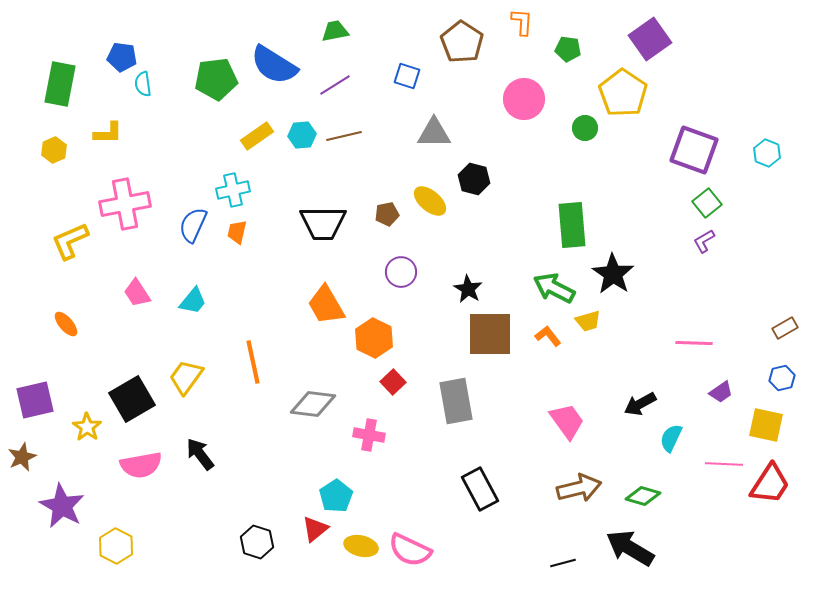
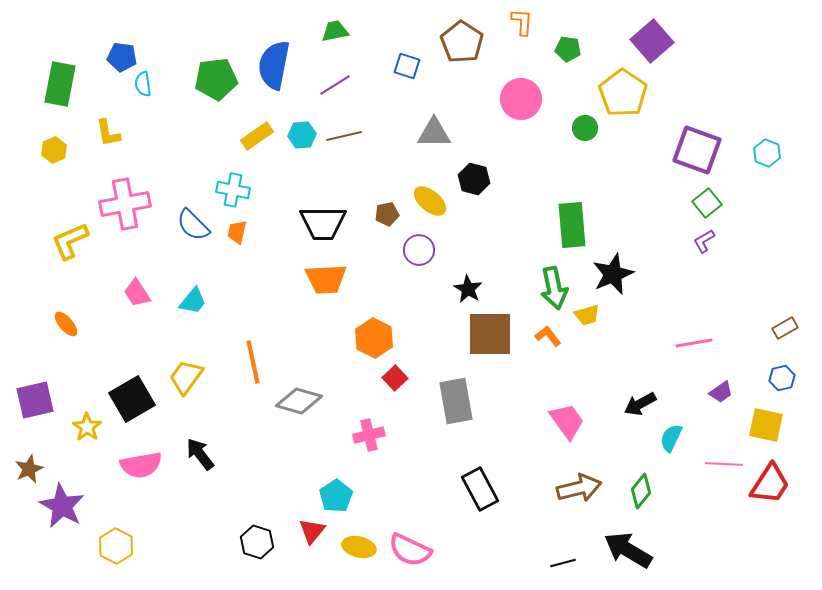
purple square at (650, 39): moved 2 px right, 2 px down; rotated 6 degrees counterclockwise
blue semicircle at (274, 65): rotated 69 degrees clockwise
blue square at (407, 76): moved 10 px up
pink circle at (524, 99): moved 3 px left
yellow L-shape at (108, 133): rotated 80 degrees clockwise
purple square at (694, 150): moved 3 px right
cyan cross at (233, 190): rotated 24 degrees clockwise
blue semicircle at (193, 225): rotated 69 degrees counterclockwise
purple circle at (401, 272): moved 18 px right, 22 px up
black star at (613, 274): rotated 15 degrees clockwise
green arrow at (554, 288): rotated 129 degrees counterclockwise
orange trapezoid at (326, 305): moved 26 px up; rotated 63 degrees counterclockwise
yellow trapezoid at (588, 321): moved 1 px left, 6 px up
pink line at (694, 343): rotated 12 degrees counterclockwise
red square at (393, 382): moved 2 px right, 4 px up
gray diamond at (313, 404): moved 14 px left, 3 px up; rotated 9 degrees clockwise
pink cross at (369, 435): rotated 24 degrees counterclockwise
brown star at (22, 457): moved 7 px right, 12 px down
green diamond at (643, 496): moved 2 px left, 5 px up; rotated 68 degrees counterclockwise
red triangle at (315, 529): moved 3 px left, 2 px down; rotated 12 degrees counterclockwise
yellow ellipse at (361, 546): moved 2 px left, 1 px down
black arrow at (630, 548): moved 2 px left, 2 px down
